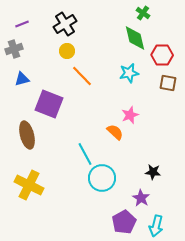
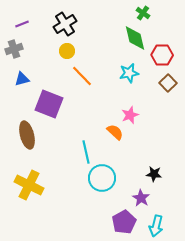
brown square: rotated 36 degrees clockwise
cyan line: moved 1 px right, 2 px up; rotated 15 degrees clockwise
black star: moved 1 px right, 2 px down
